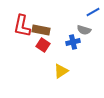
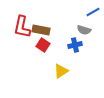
red L-shape: moved 1 px down
blue cross: moved 2 px right, 3 px down
